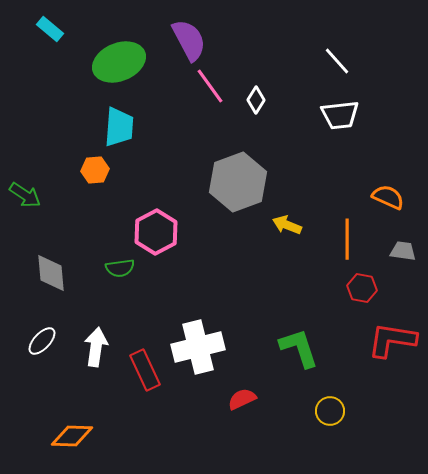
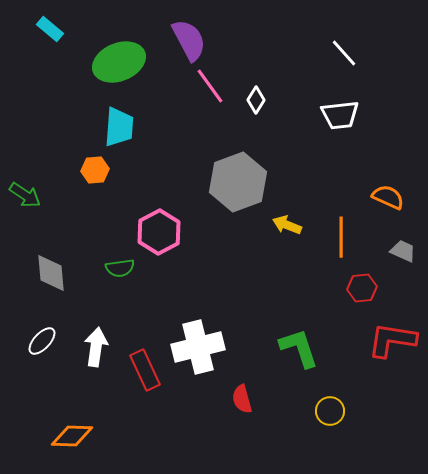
white line: moved 7 px right, 8 px up
pink hexagon: moved 3 px right
orange line: moved 6 px left, 2 px up
gray trapezoid: rotated 16 degrees clockwise
red hexagon: rotated 16 degrees counterclockwise
red semicircle: rotated 80 degrees counterclockwise
